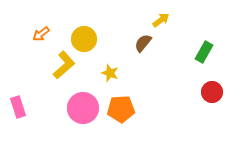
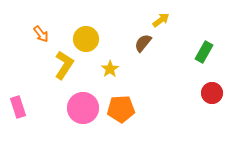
orange arrow: rotated 90 degrees counterclockwise
yellow circle: moved 2 px right
yellow L-shape: rotated 16 degrees counterclockwise
yellow star: moved 4 px up; rotated 18 degrees clockwise
red circle: moved 1 px down
